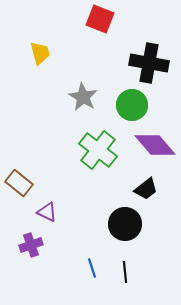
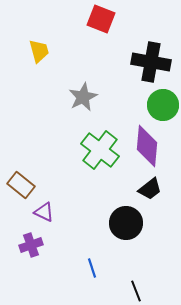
red square: moved 1 px right
yellow trapezoid: moved 1 px left, 2 px up
black cross: moved 2 px right, 1 px up
gray star: rotated 16 degrees clockwise
green circle: moved 31 px right
purple diamond: moved 8 px left, 1 px down; rotated 45 degrees clockwise
green cross: moved 2 px right
brown rectangle: moved 2 px right, 2 px down
black trapezoid: moved 4 px right
purple triangle: moved 3 px left
black circle: moved 1 px right, 1 px up
black line: moved 11 px right, 19 px down; rotated 15 degrees counterclockwise
